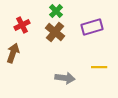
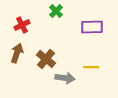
purple rectangle: rotated 15 degrees clockwise
brown cross: moved 9 px left, 27 px down
brown arrow: moved 4 px right
yellow line: moved 8 px left
